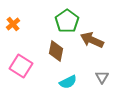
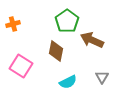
orange cross: rotated 24 degrees clockwise
